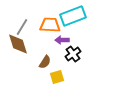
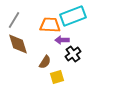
gray line: moved 8 px left, 7 px up
